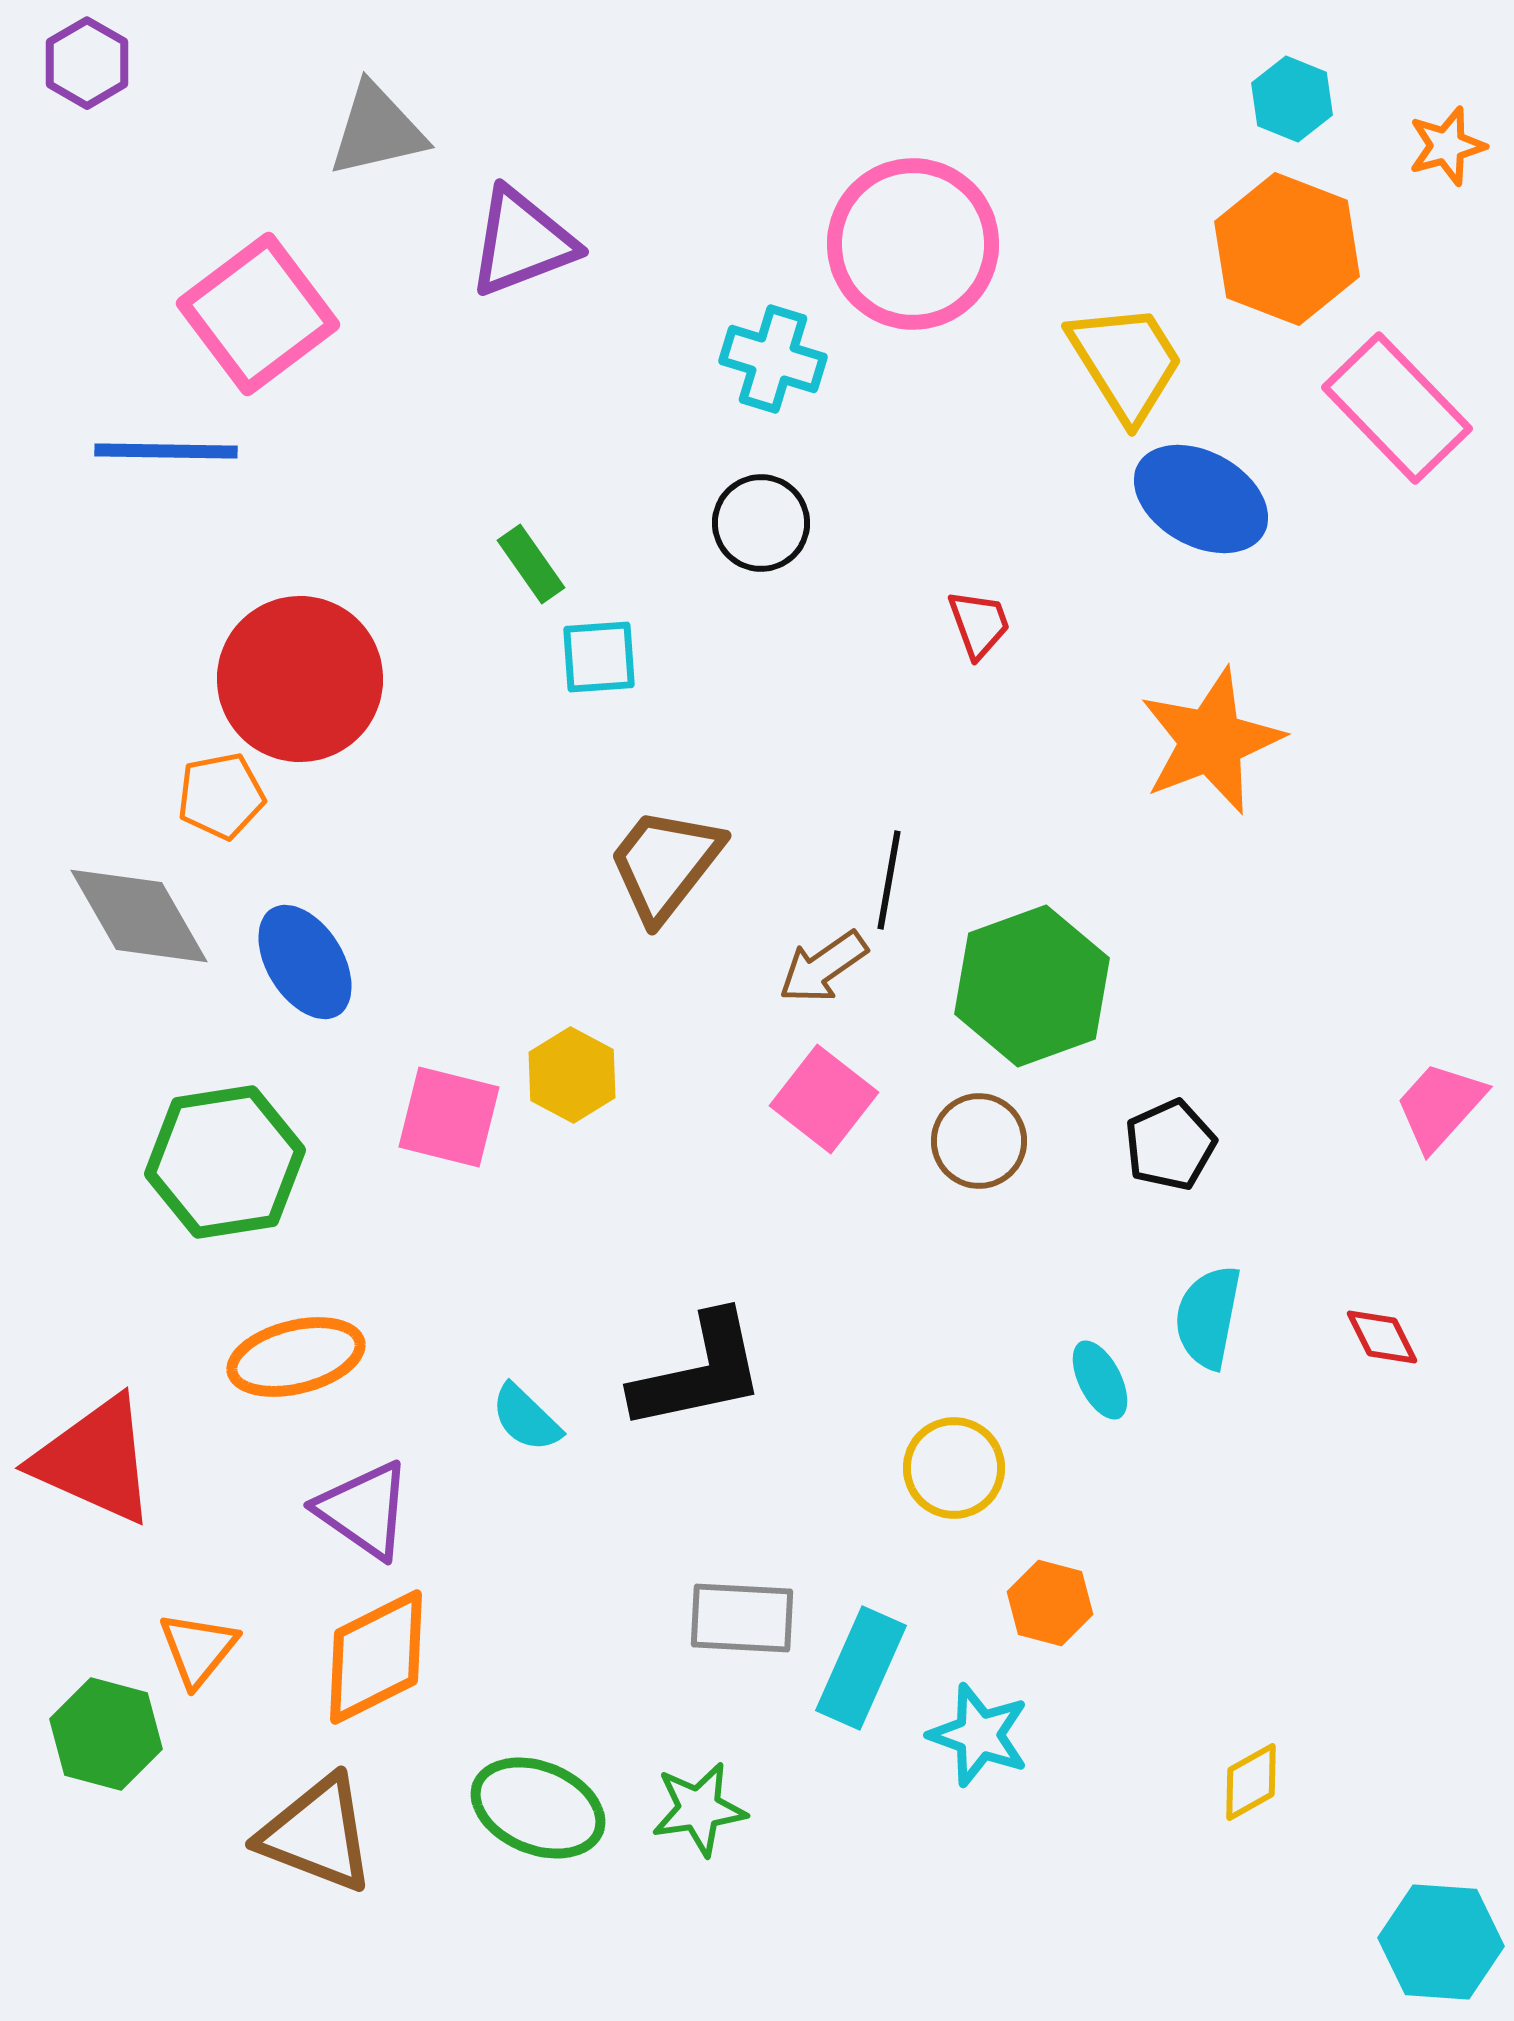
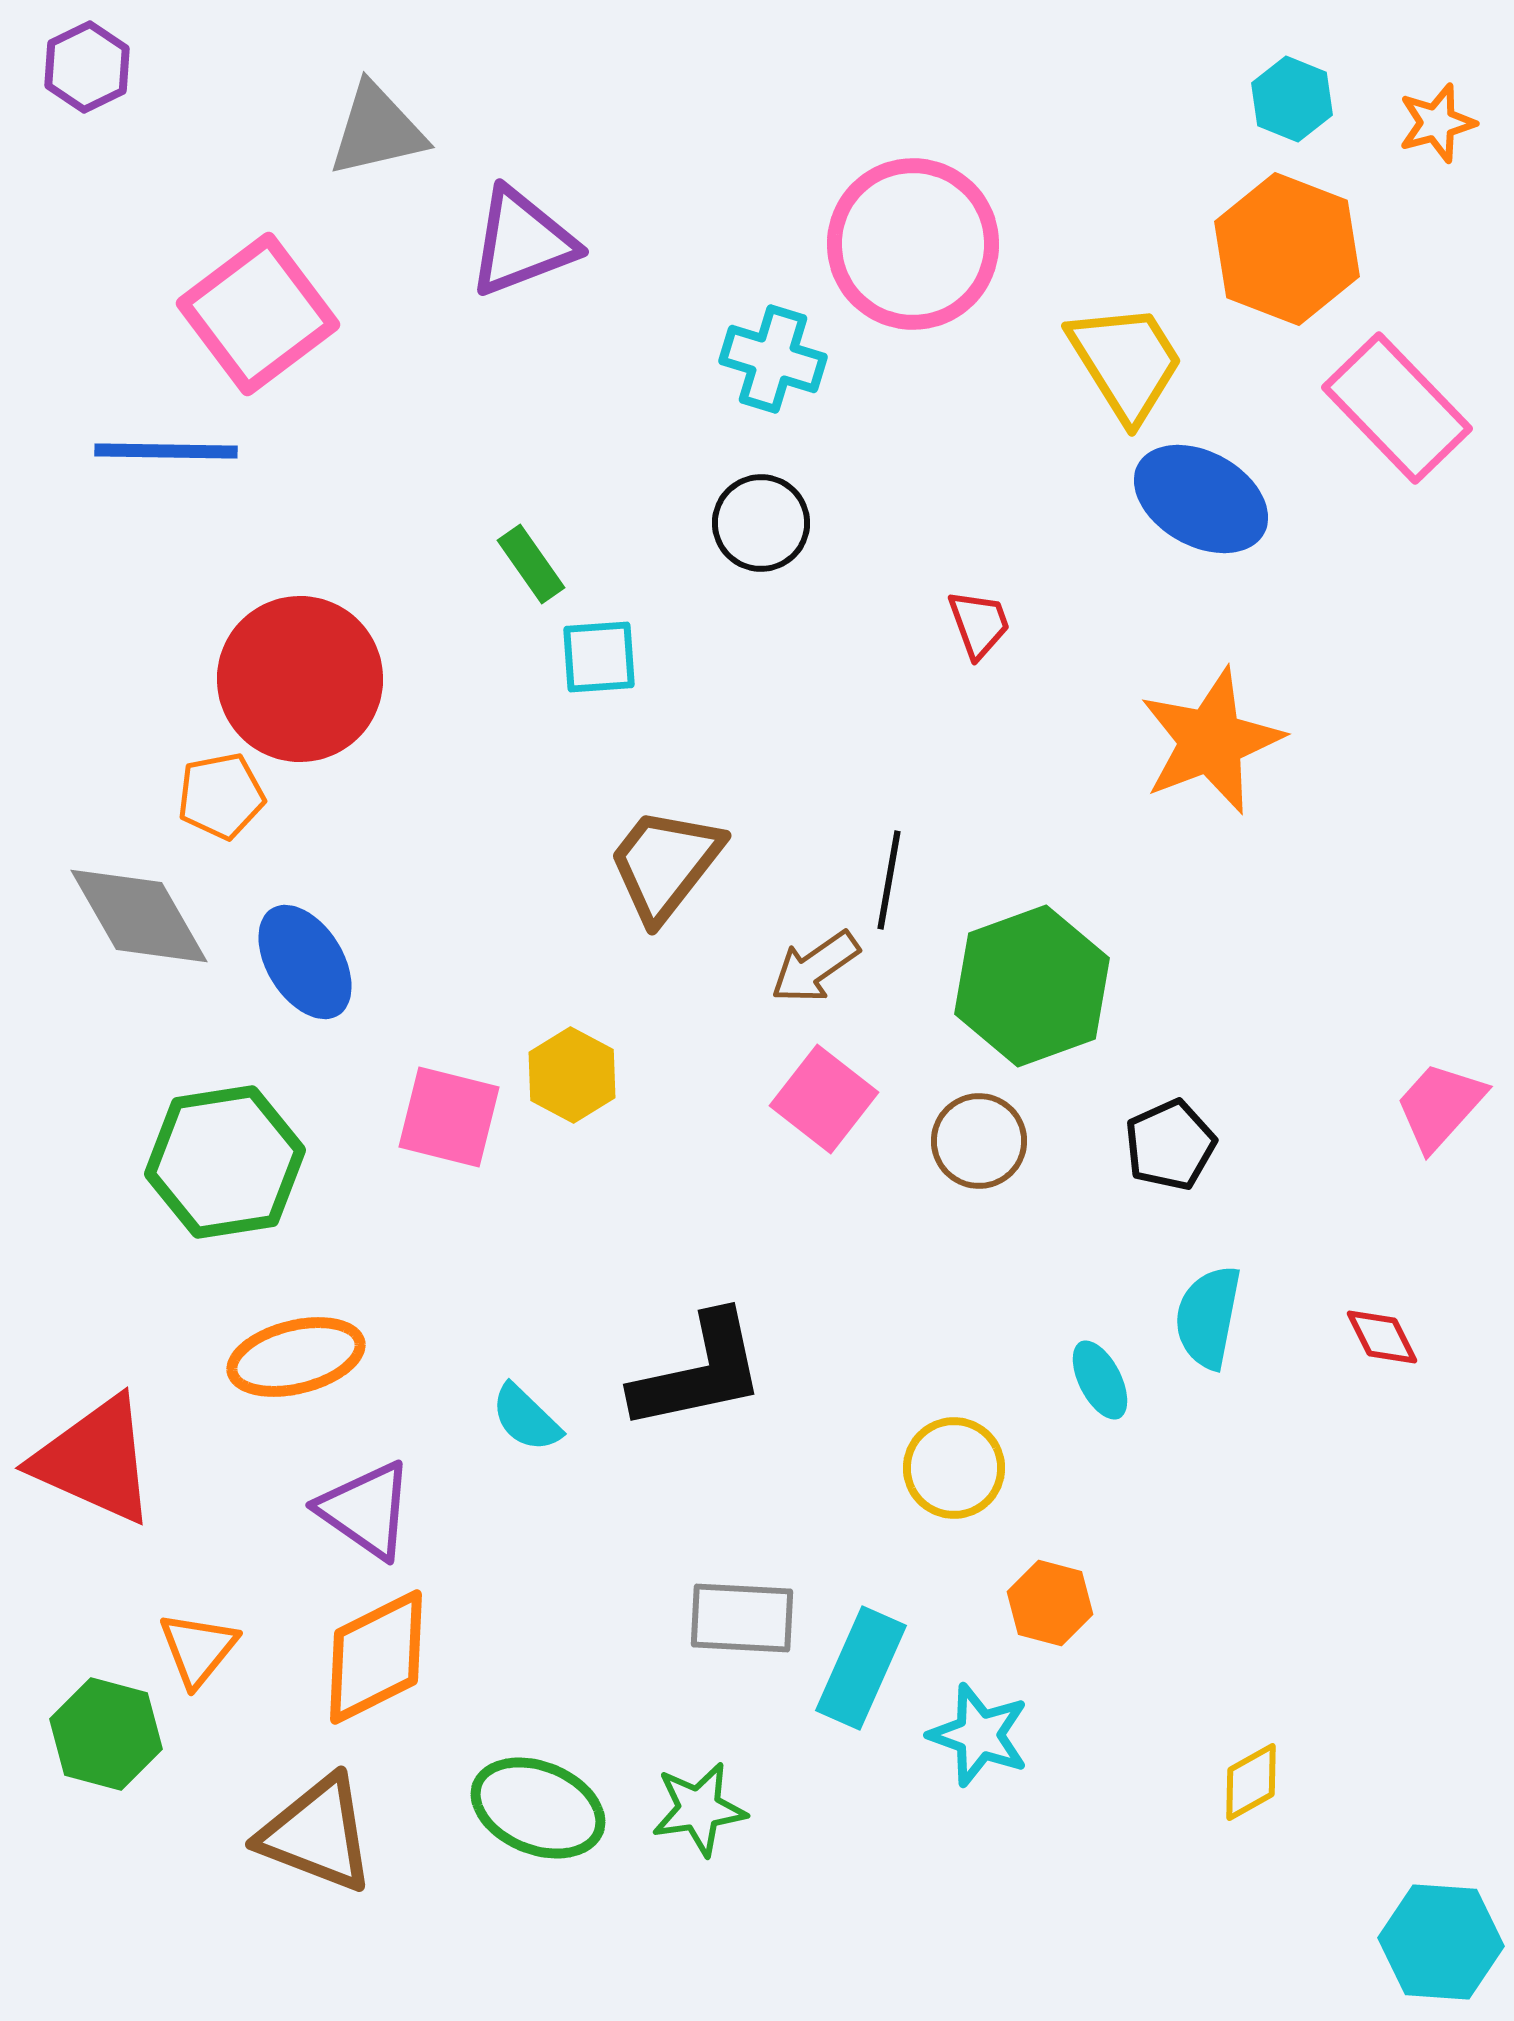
purple hexagon at (87, 63): moved 4 px down; rotated 4 degrees clockwise
orange star at (1447, 146): moved 10 px left, 23 px up
brown arrow at (823, 967): moved 8 px left
purple triangle at (364, 1510): moved 2 px right
